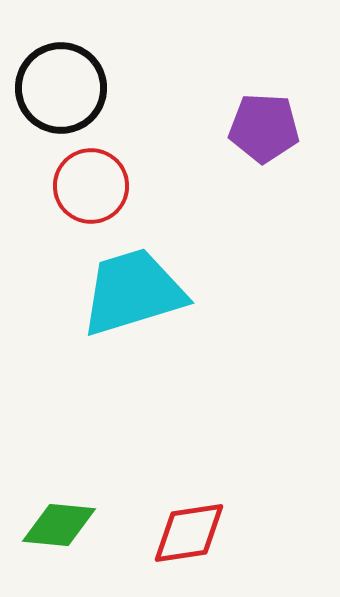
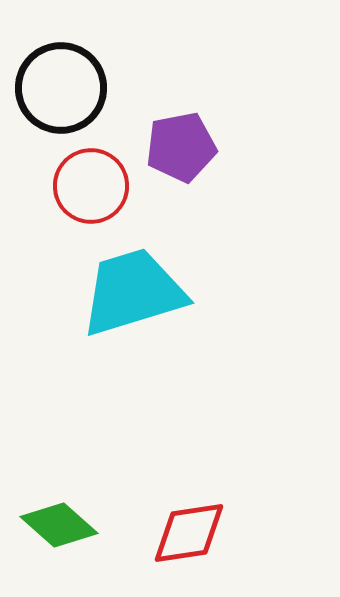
purple pentagon: moved 83 px left, 19 px down; rotated 14 degrees counterclockwise
green diamond: rotated 36 degrees clockwise
